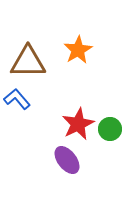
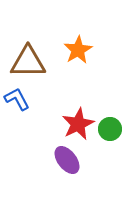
blue L-shape: rotated 12 degrees clockwise
